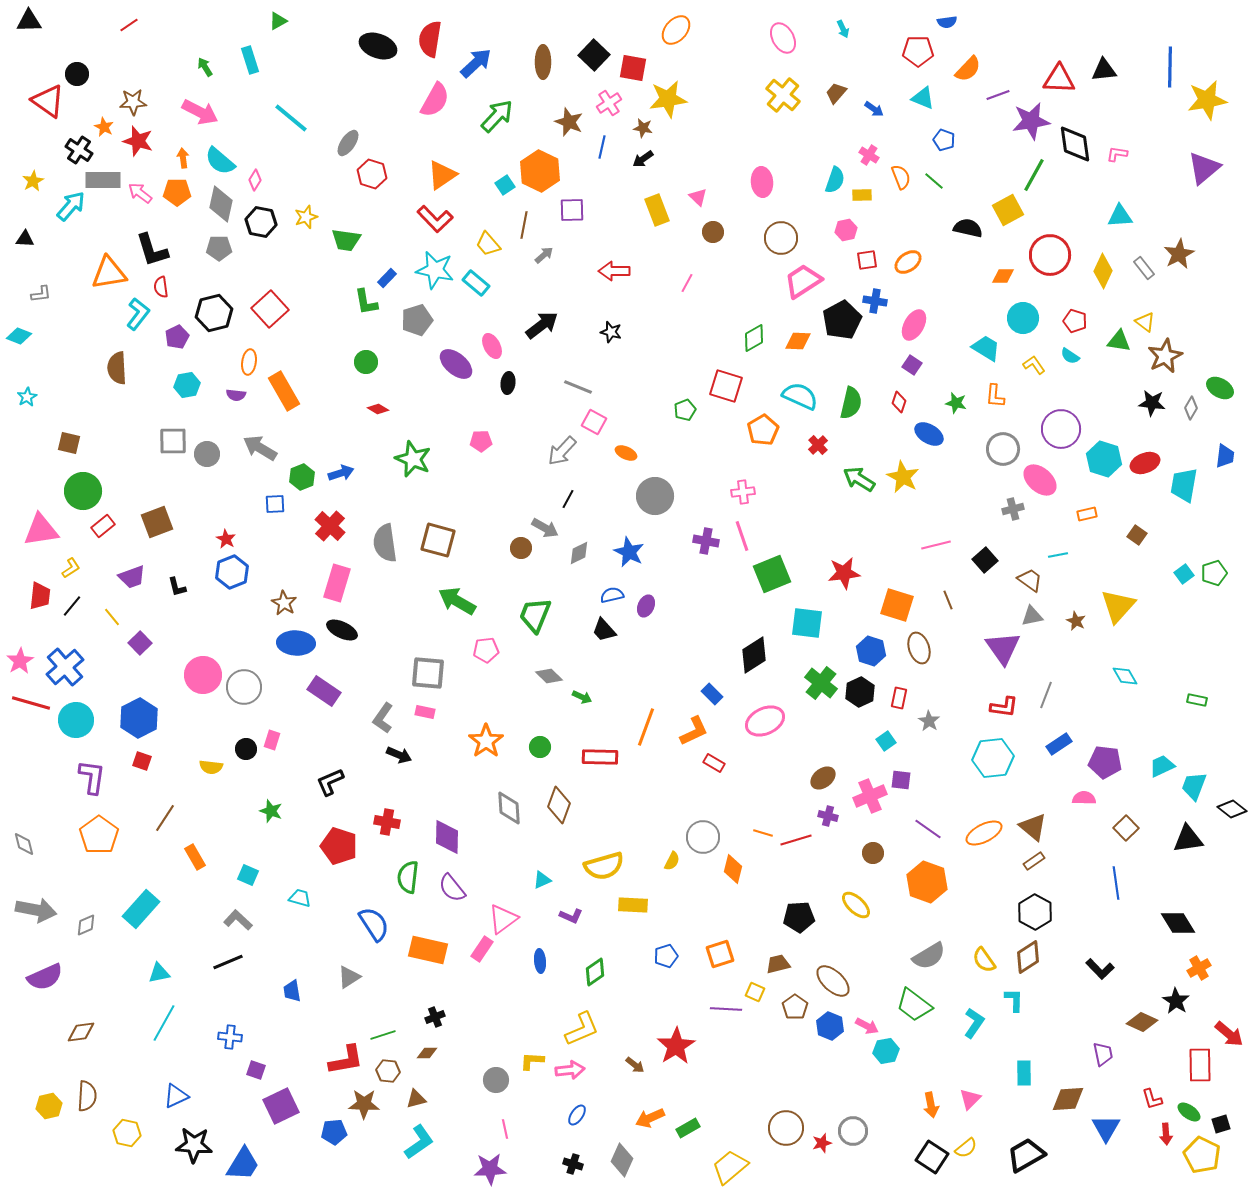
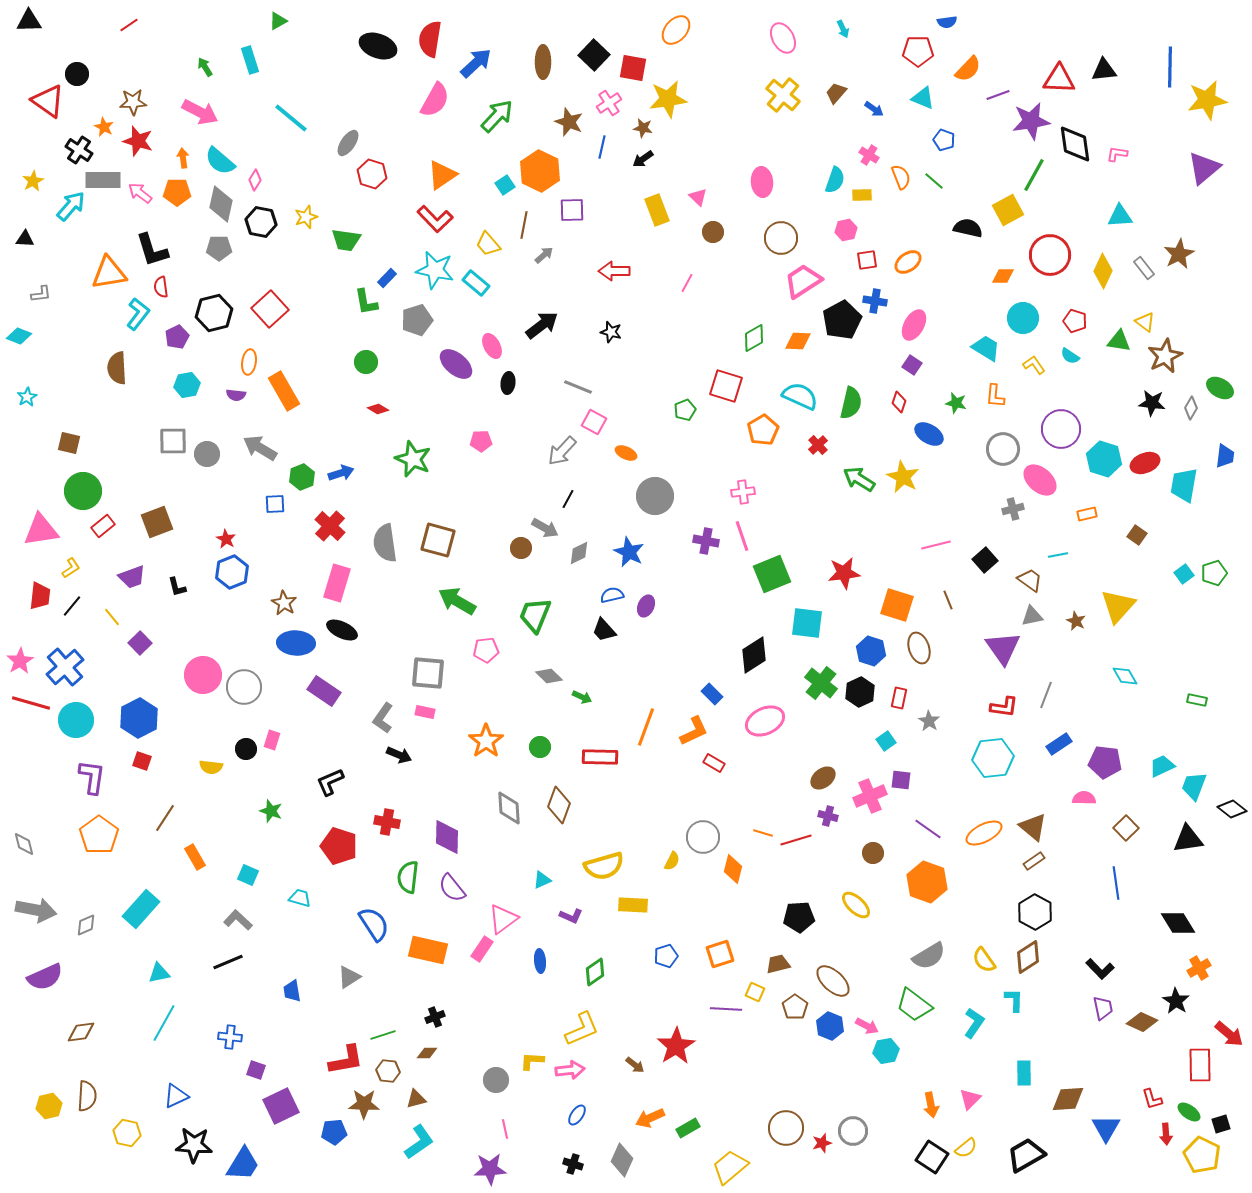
purple trapezoid at (1103, 1054): moved 46 px up
